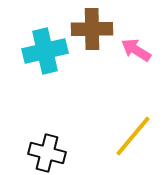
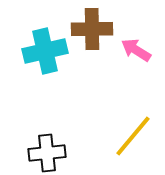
black cross: rotated 21 degrees counterclockwise
